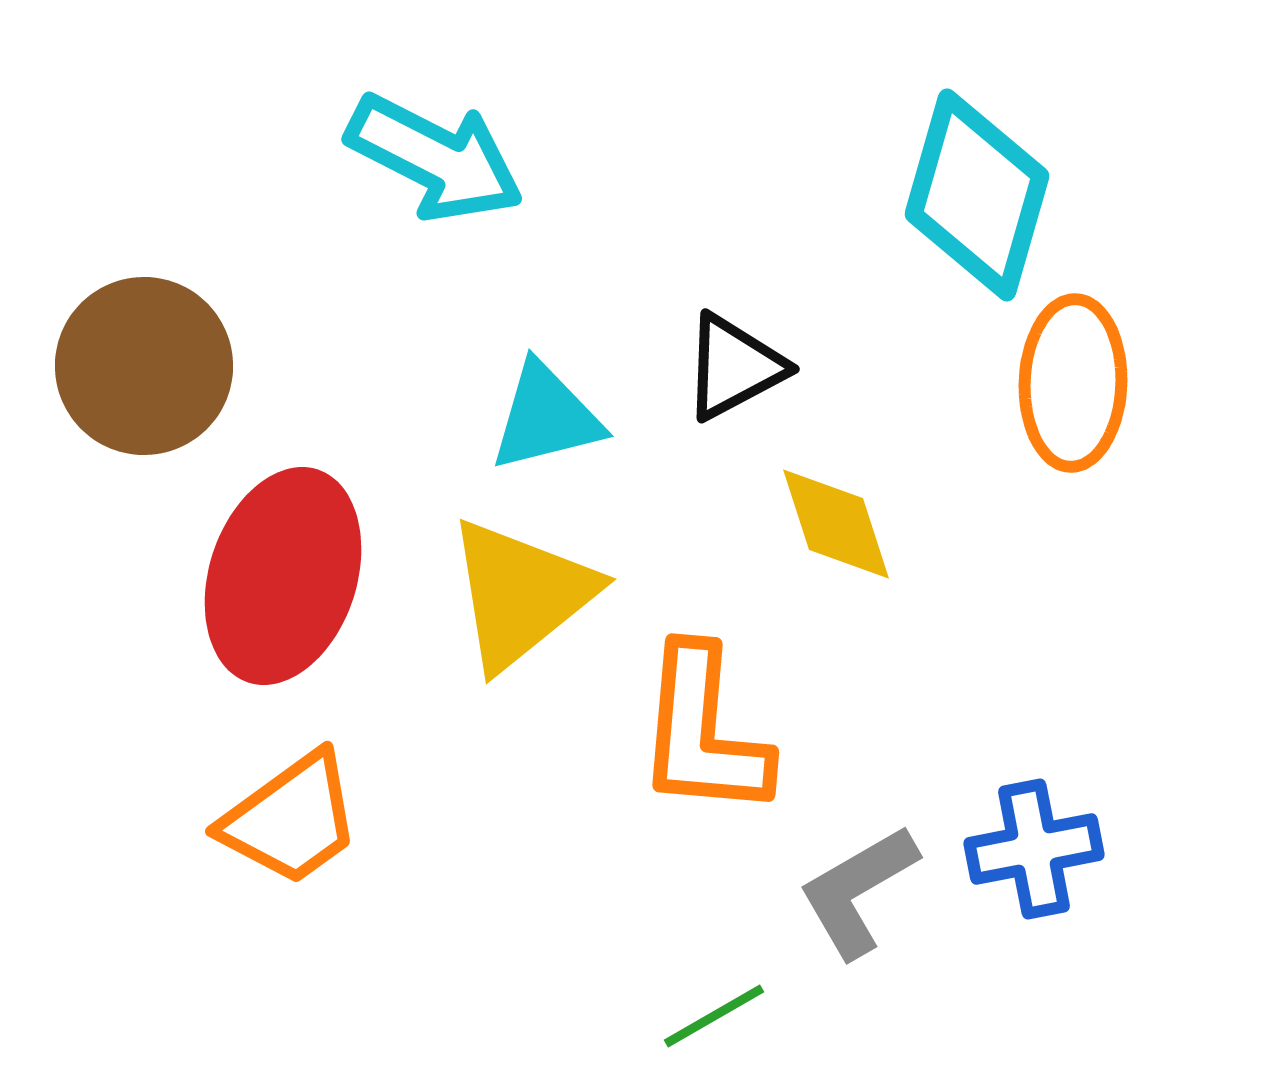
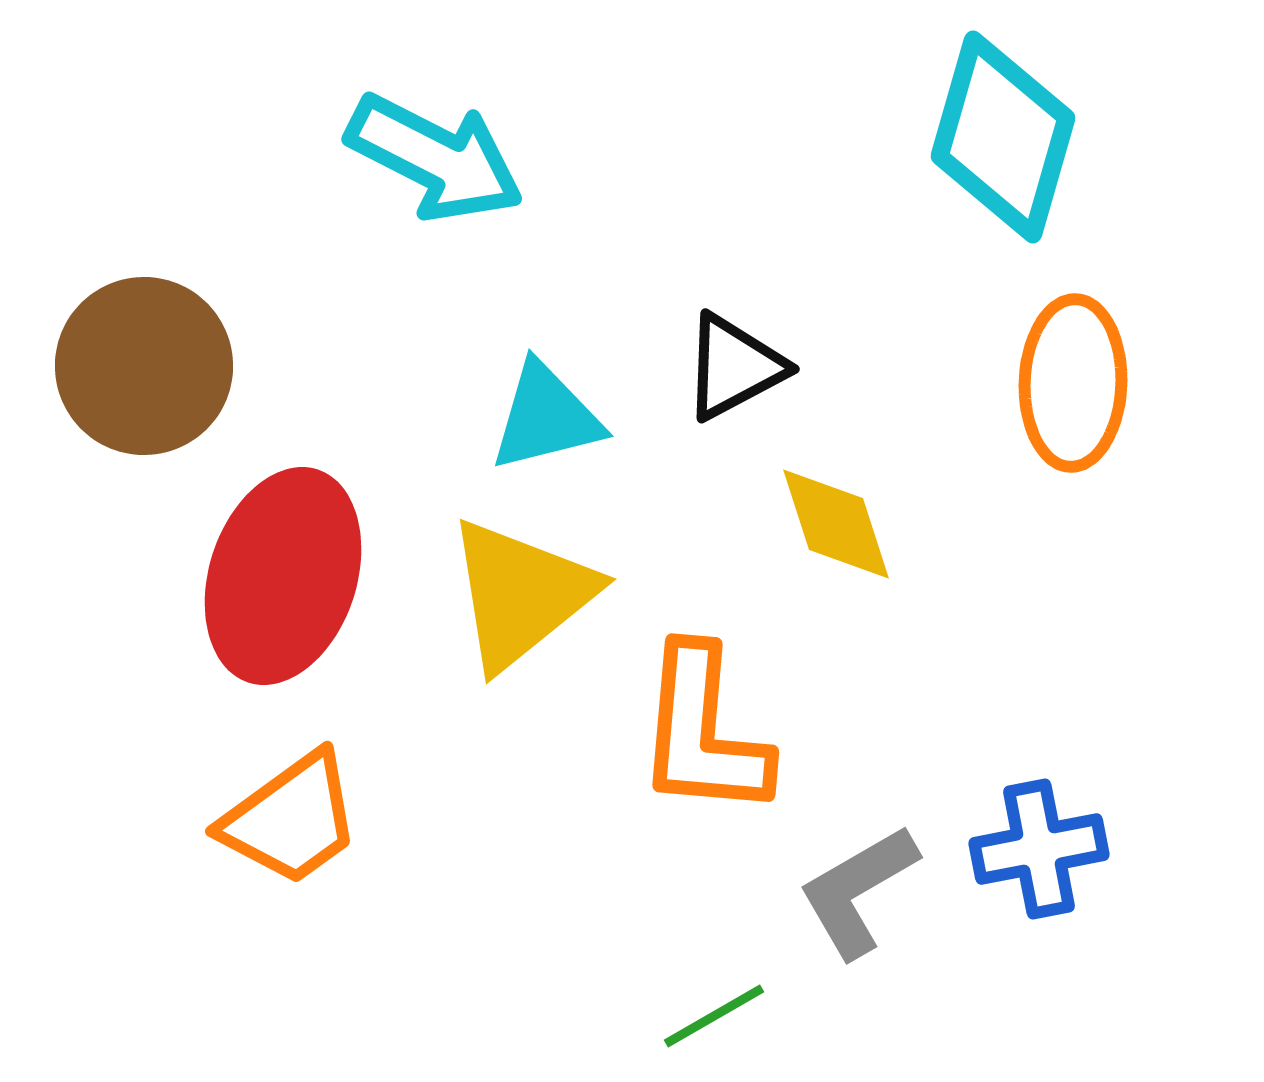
cyan diamond: moved 26 px right, 58 px up
blue cross: moved 5 px right
